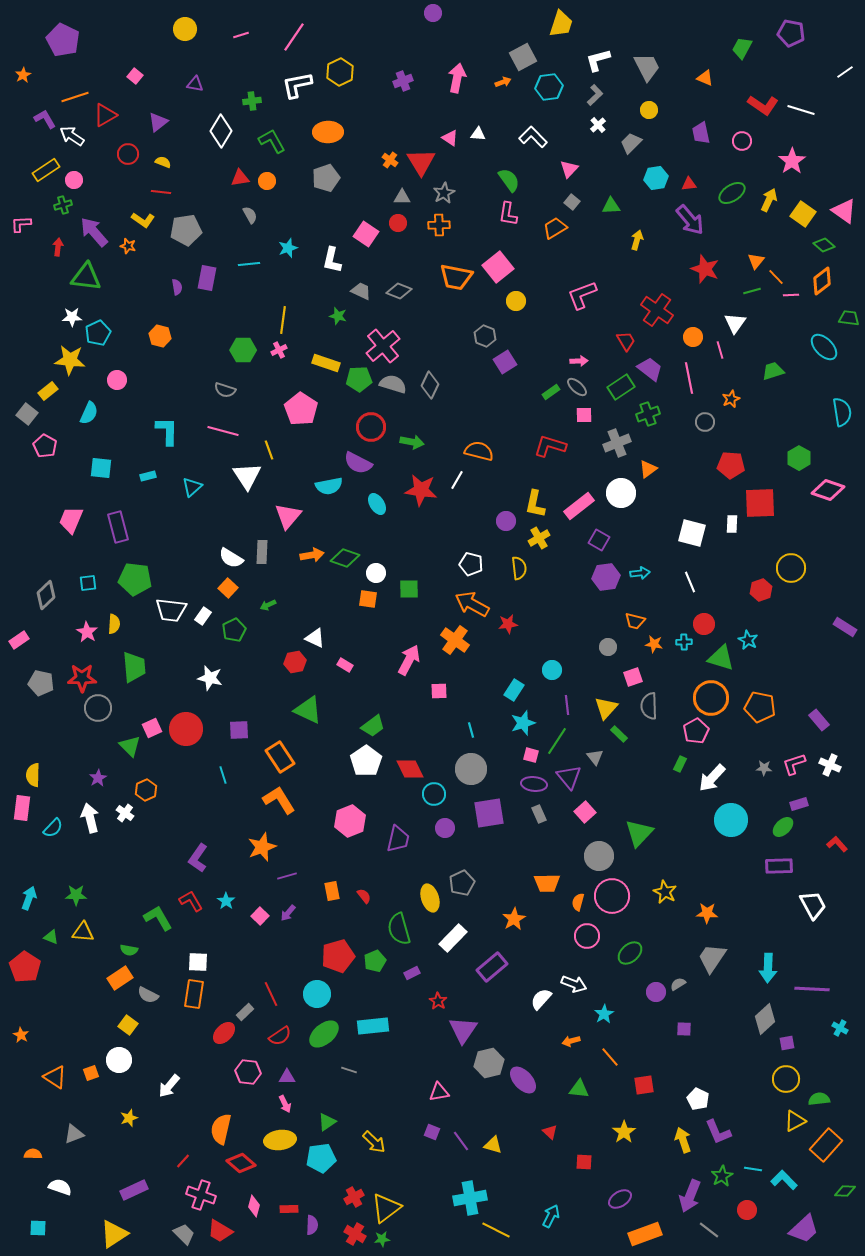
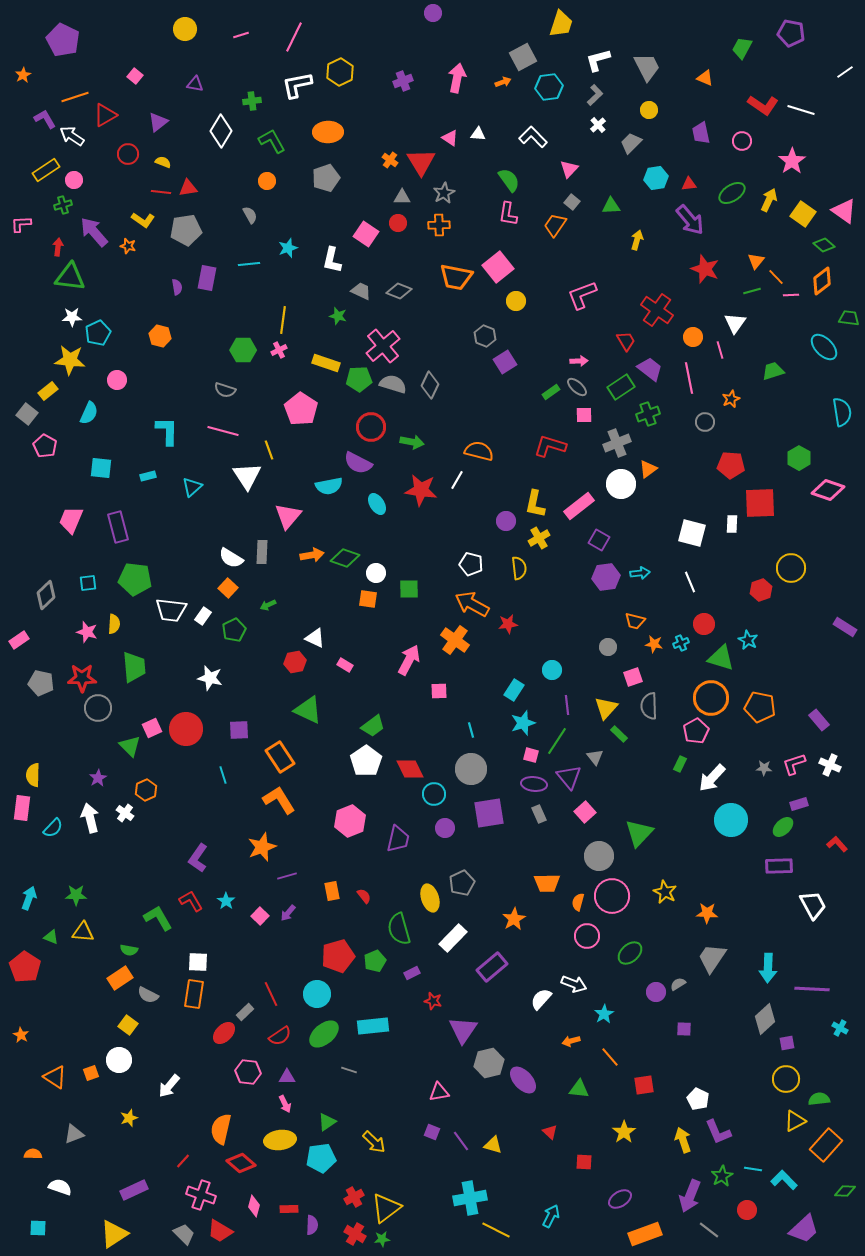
pink line at (294, 37): rotated 8 degrees counterclockwise
red triangle at (240, 178): moved 52 px left, 10 px down
orange trapezoid at (555, 228): moved 3 px up; rotated 25 degrees counterclockwise
green triangle at (86, 277): moved 16 px left
white circle at (621, 493): moved 9 px up
pink star at (87, 632): rotated 15 degrees counterclockwise
cyan cross at (684, 642): moved 3 px left, 1 px down; rotated 21 degrees counterclockwise
red star at (438, 1001): moved 5 px left; rotated 18 degrees counterclockwise
